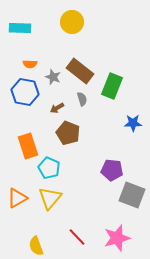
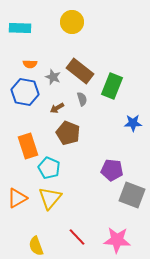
pink star: moved 2 px down; rotated 20 degrees clockwise
